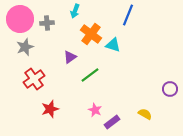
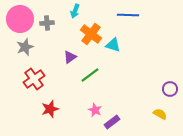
blue line: rotated 70 degrees clockwise
yellow semicircle: moved 15 px right
